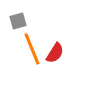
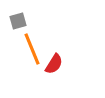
red semicircle: moved 1 px left, 11 px down
